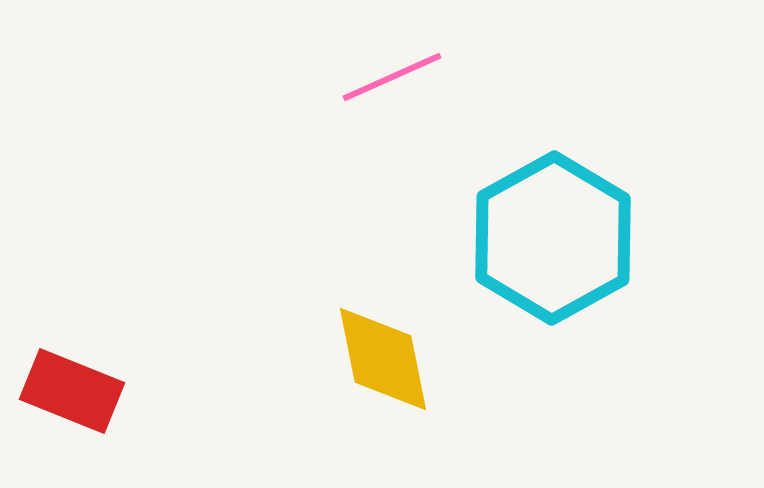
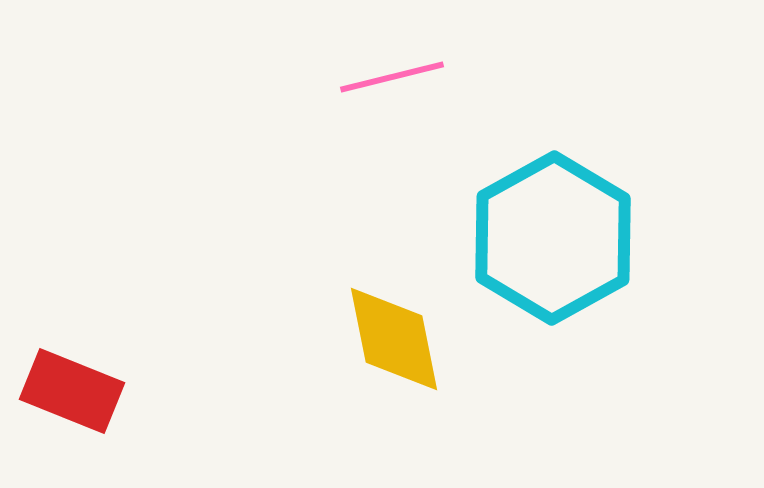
pink line: rotated 10 degrees clockwise
yellow diamond: moved 11 px right, 20 px up
